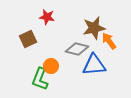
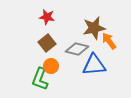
brown square: moved 19 px right, 4 px down; rotated 12 degrees counterclockwise
